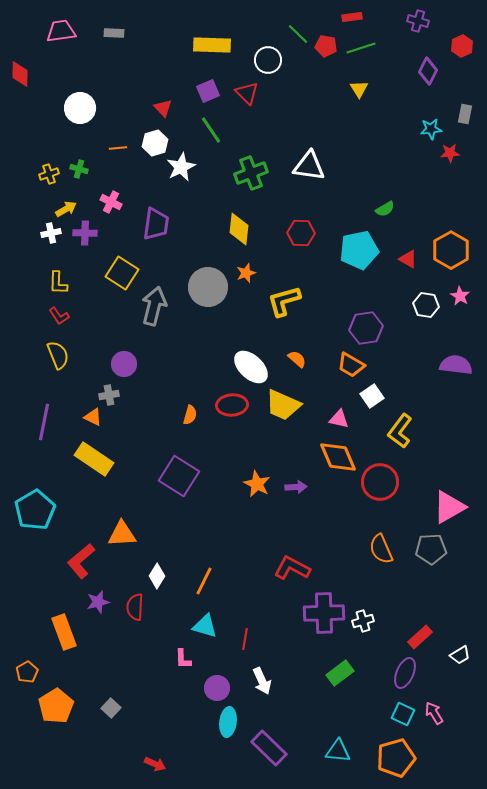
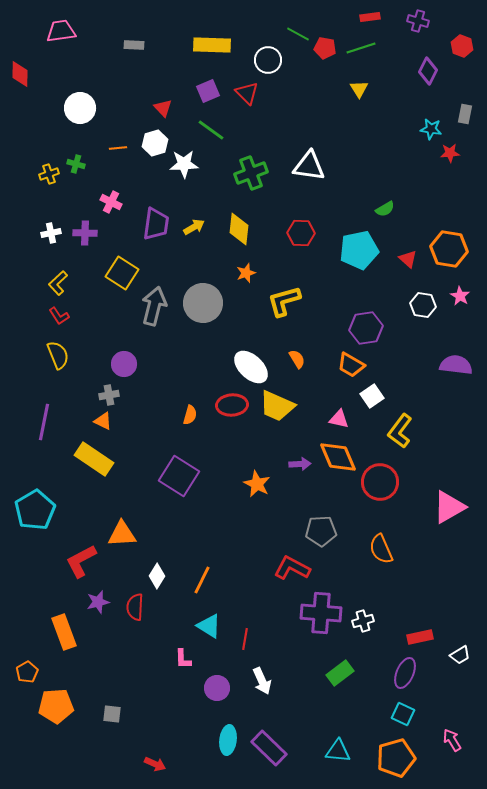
red rectangle at (352, 17): moved 18 px right
gray rectangle at (114, 33): moved 20 px right, 12 px down
green line at (298, 34): rotated 15 degrees counterclockwise
red pentagon at (326, 46): moved 1 px left, 2 px down
red hexagon at (462, 46): rotated 15 degrees counterclockwise
cyan star at (431, 129): rotated 15 degrees clockwise
green line at (211, 130): rotated 20 degrees counterclockwise
white star at (181, 167): moved 3 px right, 3 px up; rotated 24 degrees clockwise
green cross at (79, 169): moved 3 px left, 5 px up
yellow arrow at (66, 209): moved 128 px right, 18 px down
orange hexagon at (451, 250): moved 2 px left, 1 px up; rotated 21 degrees counterclockwise
red triangle at (408, 259): rotated 12 degrees clockwise
yellow L-shape at (58, 283): rotated 45 degrees clockwise
gray circle at (208, 287): moved 5 px left, 16 px down
white hexagon at (426, 305): moved 3 px left
orange semicircle at (297, 359): rotated 18 degrees clockwise
yellow trapezoid at (283, 405): moved 6 px left, 1 px down
orange triangle at (93, 417): moved 10 px right, 4 px down
purple arrow at (296, 487): moved 4 px right, 23 px up
gray pentagon at (431, 549): moved 110 px left, 18 px up
red L-shape at (81, 561): rotated 12 degrees clockwise
orange line at (204, 581): moved 2 px left, 1 px up
purple cross at (324, 613): moved 3 px left; rotated 6 degrees clockwise
cyan triangle at (205, 626): moved 4 px right; rotated 16 degrees clockwise
red rectangle at (420, 637): rotated 30 degrees clockwise
orange pentagon at (56, 706): rotated 28 degrees clockwise
gray square at (111, 708): moved 1 px right, 6 px down; rotated 36 degrees counterclockwise
pink arrow at (434, 713): moved 18 px right, 27 px down
cyan ellipse at (228, 722): moved 18 px down
